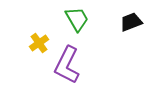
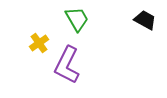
black trapezoid: moved 14 px right, 2 px up; rotated 50 degrees clockwise
